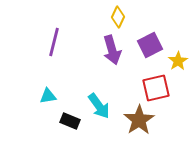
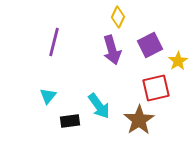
cyan triangle: rotated 42 degrees counterclockwise
black rectangle: rotated 30 degrees counterclockwise
